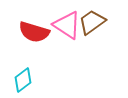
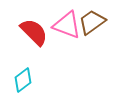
pink triangle: rotated 12 degrees counterclockwise
red semicircle: rotated 152 degrees counterclockwise
